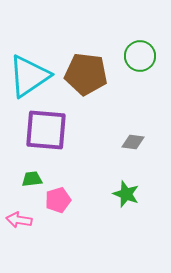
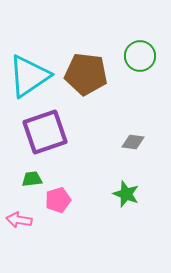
purple square: moved 1 px left, 2 px down; rotated 24 degrees counterclockwise
